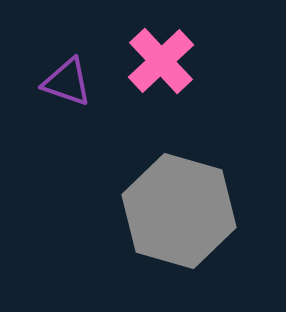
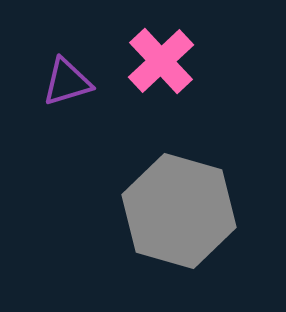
purple triangle: rotated 36 degrees counterclockwise
